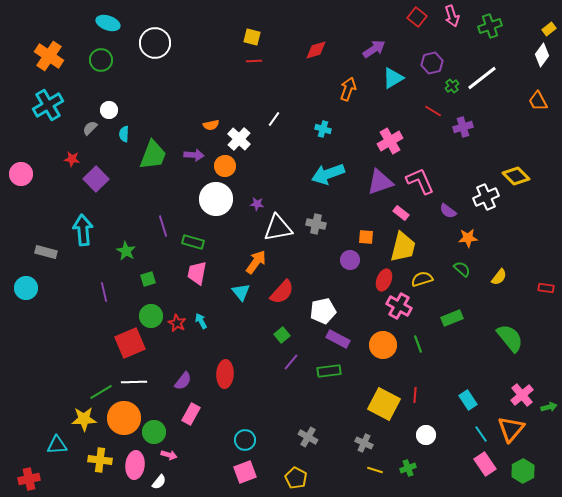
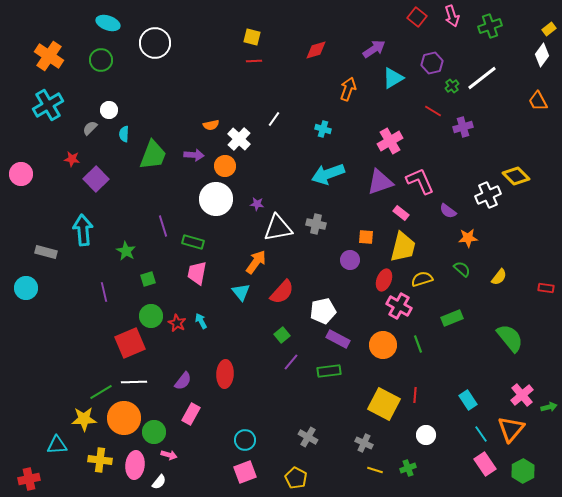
white cross at (486, 197): moved 2 px right, 2 px up
